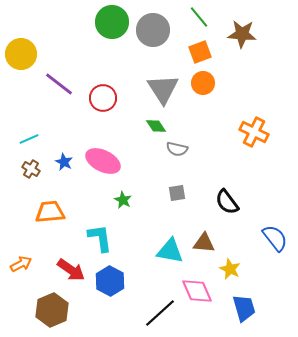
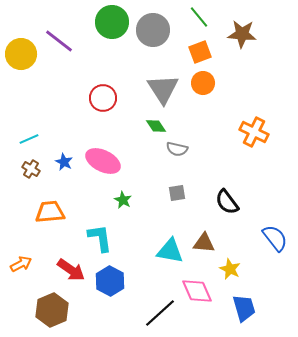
purple line: moved 43 px up
